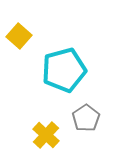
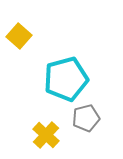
cyan pentagon: moved 2 px right, 9 px down
gray pentagon: rotated 20 degrees clockwise
